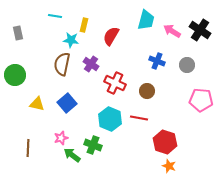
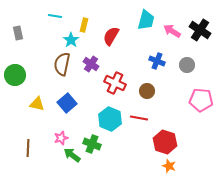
cyan star: rotated 28 degrees clockwise
green cross: moved 1 px left, 1 px up
